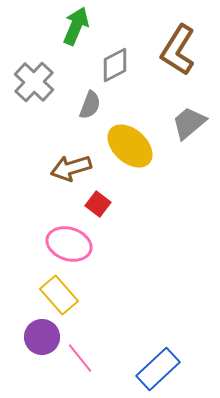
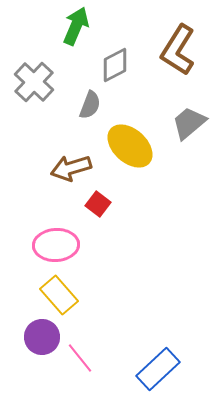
pink ellipse: moved 13 px left, 1 px down; rotated 21 degrees counterclockwise
